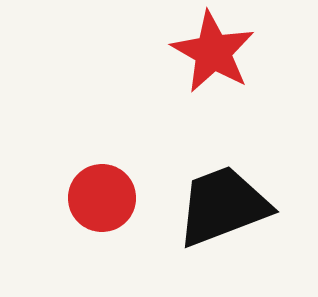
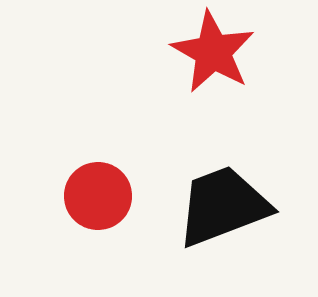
red circle: moved 4 px left, 2 px up
